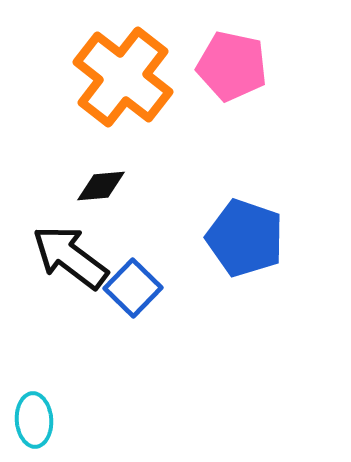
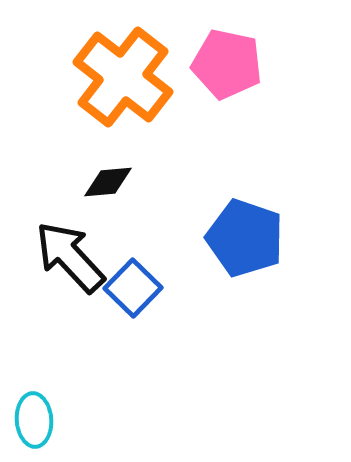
pink pentagon: moved 5 px left, 2 px up
black diamond: moved 7 px right, 4 px up
black arrow: rotated 10 degrees clockwise
